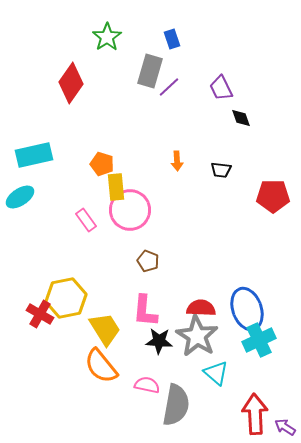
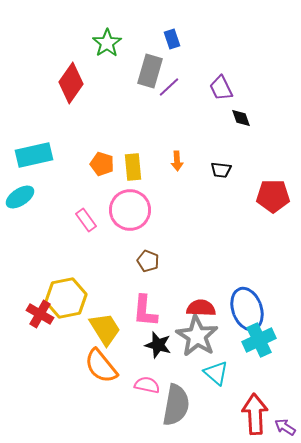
green star: moved 6 px down
yellow rectangle: moved 17 px right, 20 px up
black star: moved 1 px left, 4 px down; rotated 12 degrees clockwise
